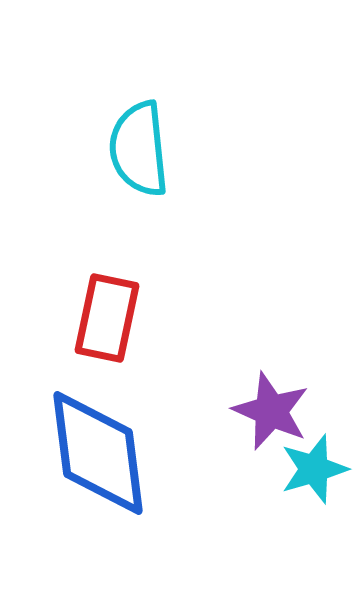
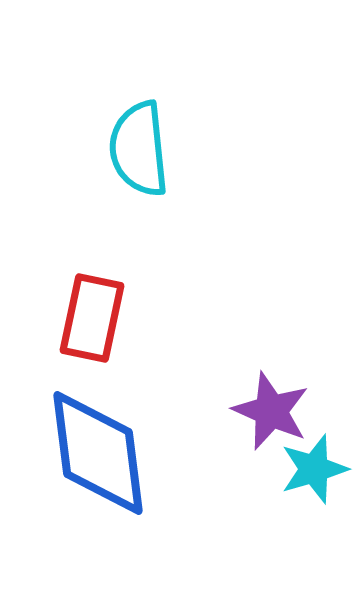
red rectangle: moved 15 px left
